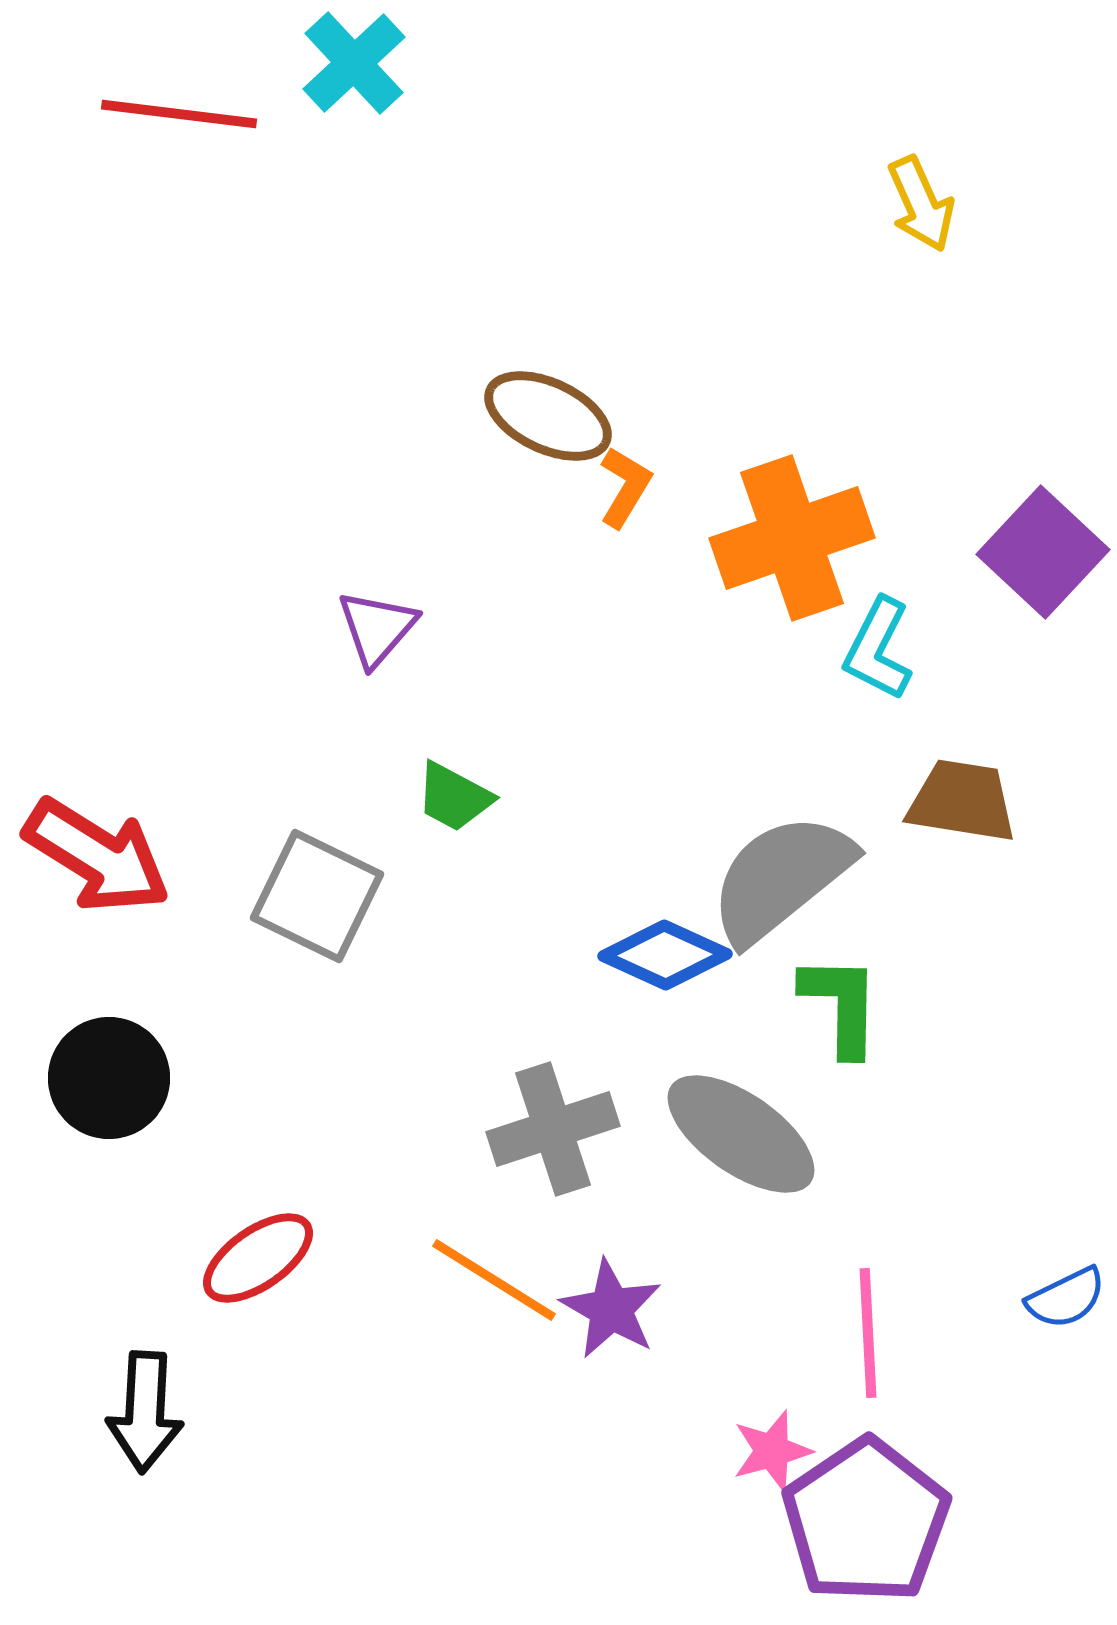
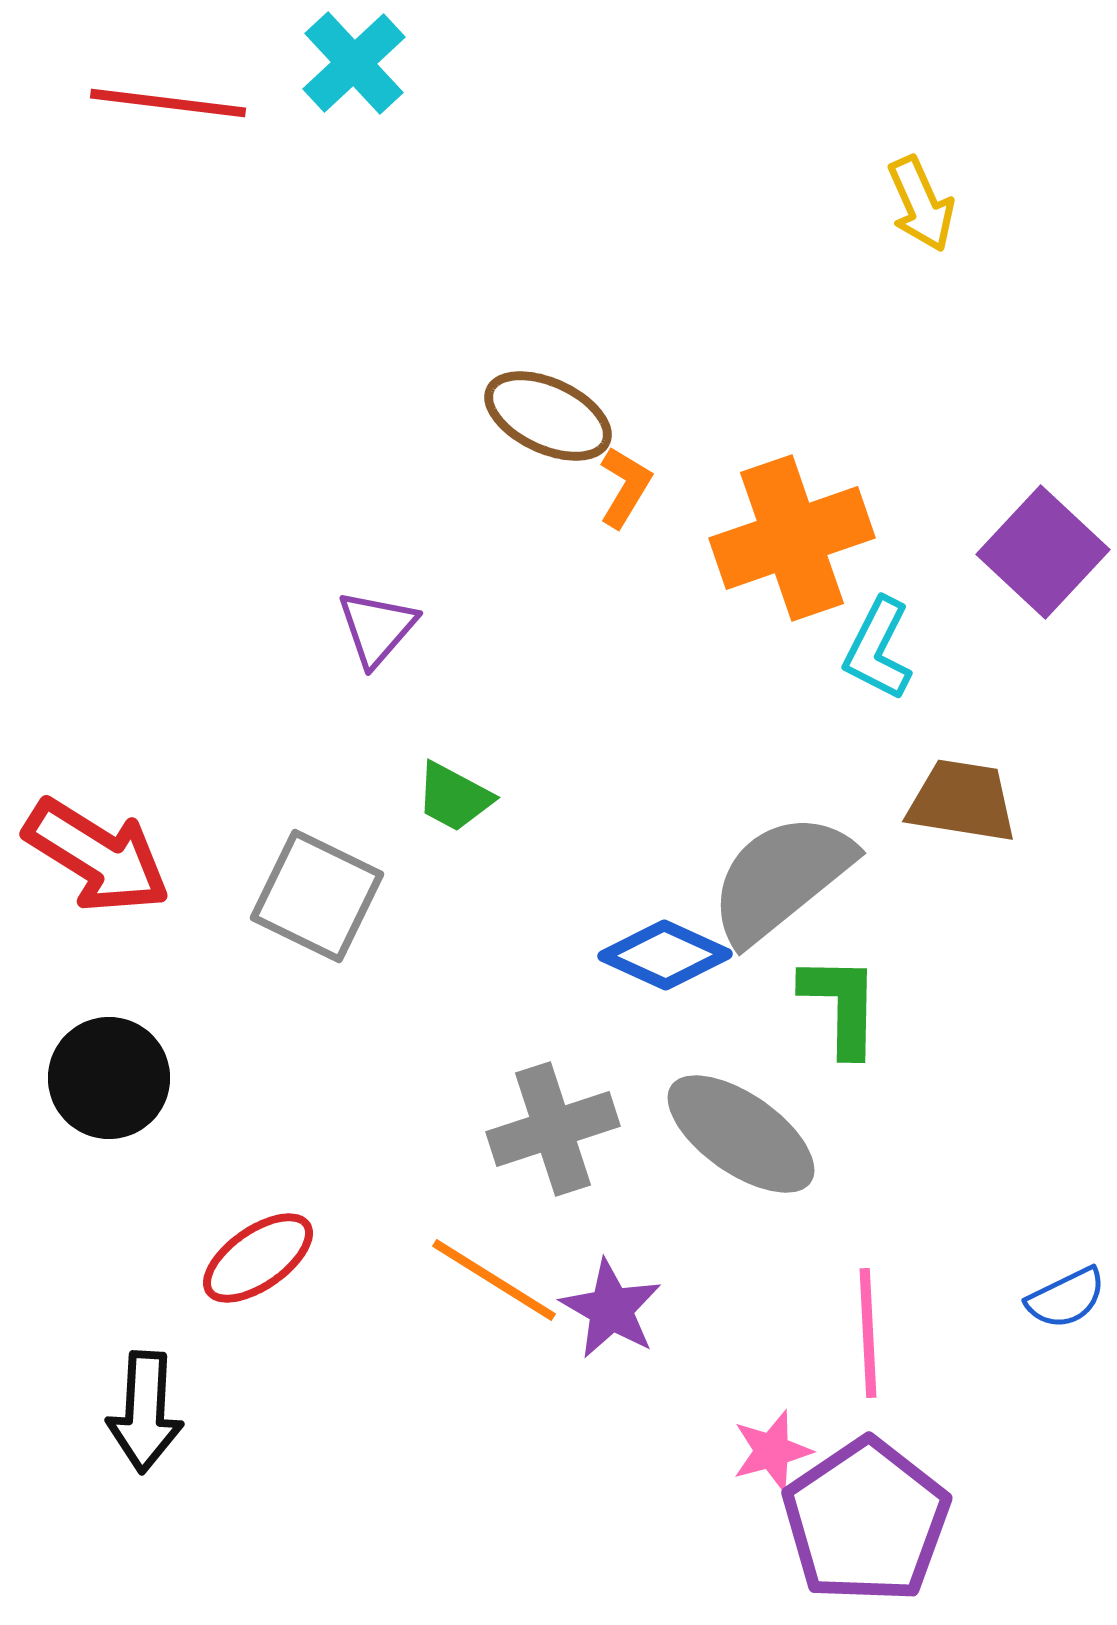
red line: moved 11 px left, 11 px up
